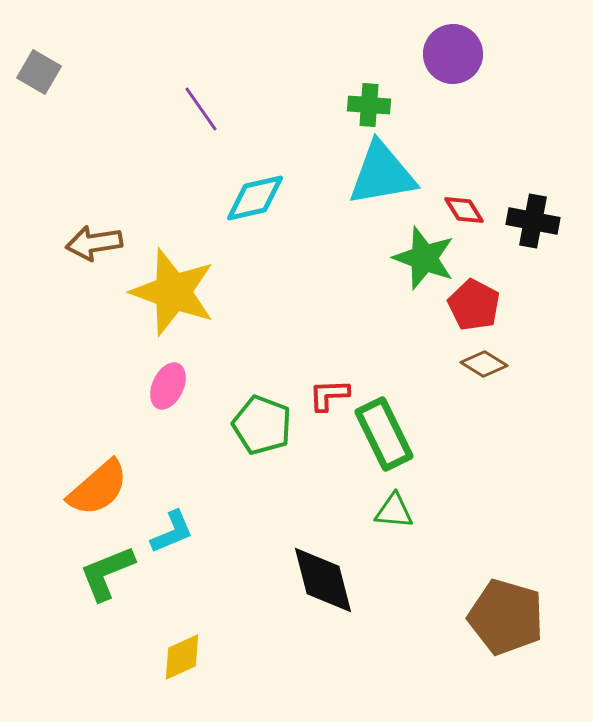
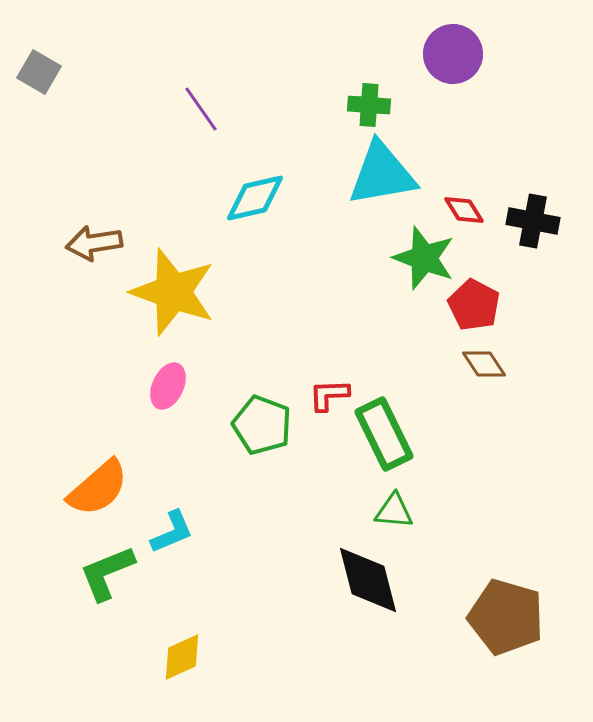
brown diamond: rotated 24 degrees clockwise
black diamond: moved 45 px right
